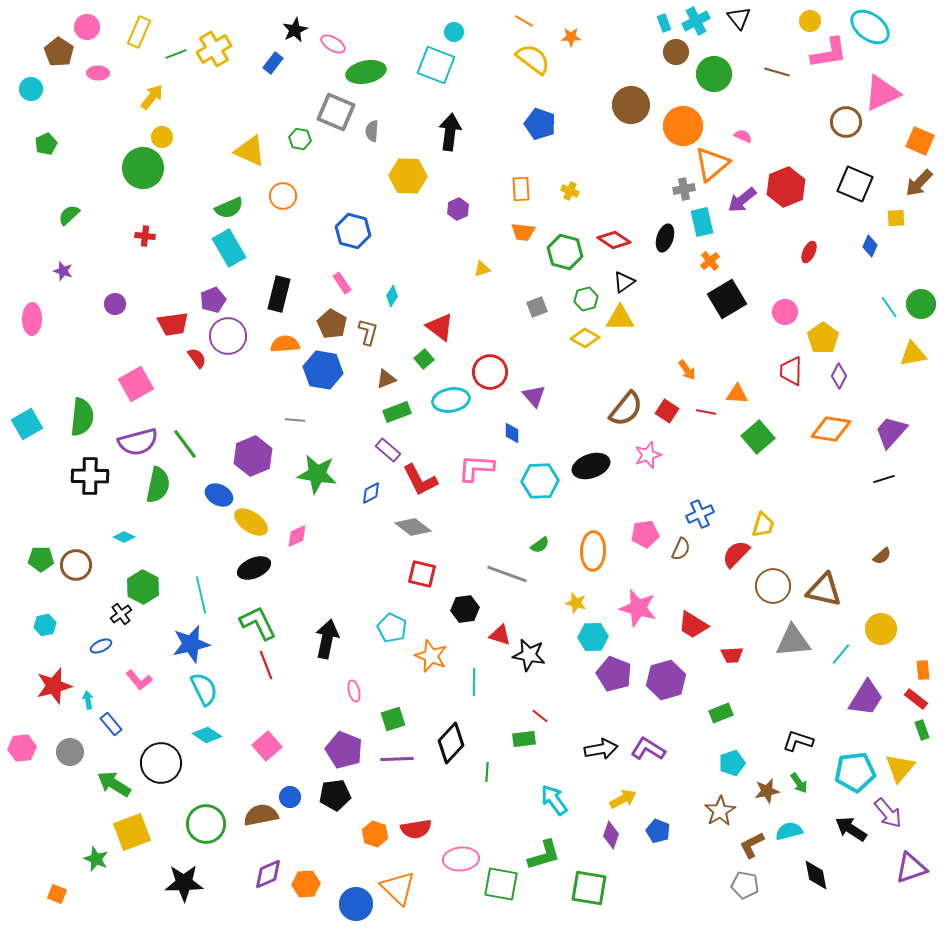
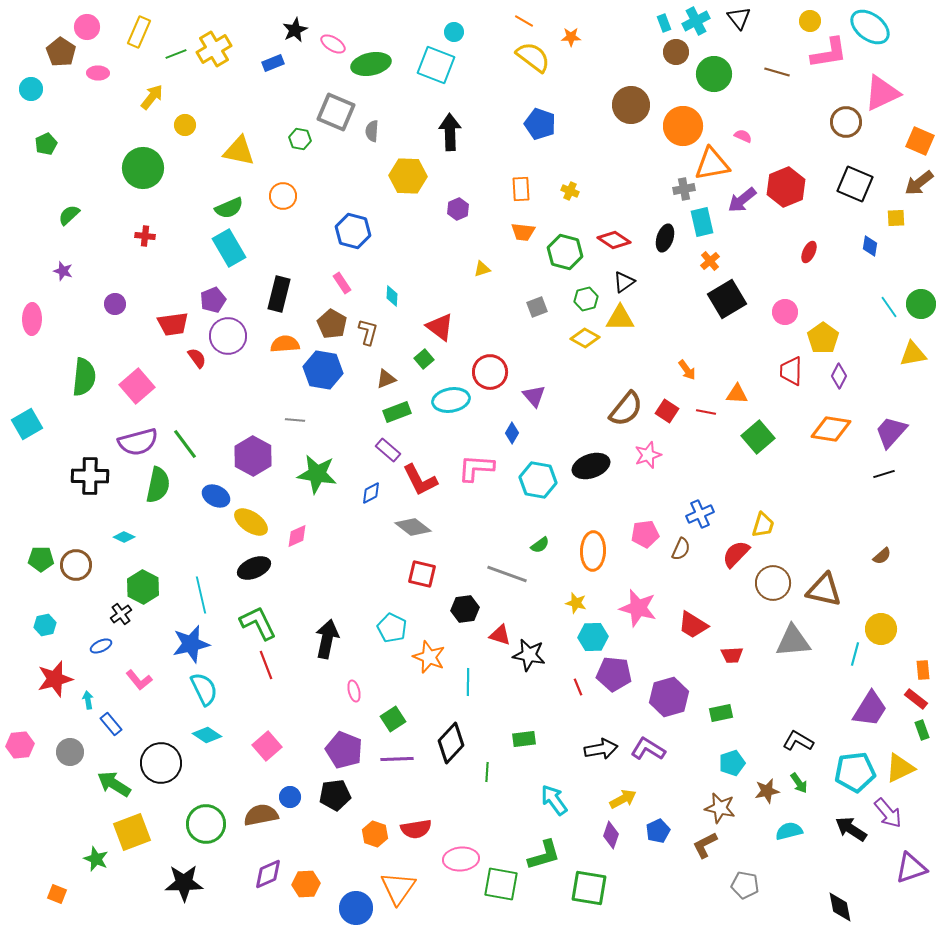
brown pentagon at (59, 52): moved 2 px right
yellow semicircle at (533, 59): moved 2 px up
blue rectangle at (273, 63): rotated 30 degrees clockwise
green ellipse at (366, 72): moved 5 px right, 8 px up
black arrow at (450, 132): rotated 9 degrees counterclockwise
yellow circle at (162, 137): moved 23 px right, 12 px up
yellow triangle at (250, 151): moved 11 px left; rotated 12 degrees counterclockwise
orange triangle at (712, 164): rotated 30 degrees clockwise
brown arrow at (919, 183): rotated 8 degrees clockwise
blue diamond at (870, 246): rotated 15 degrees counterclockwise
cyan diamond at (392, 296): rotated 30 degrees counterclockwise
pink square at (136, 384): moved 1 px right, 2 px down; rotated 12 degrees counterclockwise
green semicircle at (82, 417): moved 2 px right, 40 px up
blue diamond at (512, 433): rotated 30 degrees clockwise
purple hexagon at (253, 456): rotated 9 degrees counterclockwise
black line at (884, 479): moved 5 px up
cyan hexagon at (540, 481): moved 2 px left, 1 px up; rotated 12 degrees clockwise
blue ellipse at (219, 495): moved 3 px left, 1 px down
brown circle at (773, 586): moved 3 px up
cyan line at (841, 654): moved 14 px right; rotated 25 degrees counterclockwise
orange star at (431, 656): moved 2 px left, 1 px down
purple pentagon at (614, 674): rotated 16 degrees counterclockwise
purple hexagon at (666, 680): moved 3 px right, 17 px down
cyan line at (474, 682): moved 6 px left
red star at (54, 686): moved 1 px right, 7 px up
purple trapezoid at (866, 698): moved 4 px right, 11 px down
green rectangle at (721, 713): rotated 10 degrees clockwise
red line at (540, 716): moved 38 px right, 29 px up; rotated 30 degrees clockwise
green square at (393, 719): rotated 15 degrees counterclockwise
black L-shape at (798, 741): rotated 12 degrees clockwise
pink hexagon at (22, 748): moved 2 px left, 3 px up
yellow triangle at (900, 768): rotated 24 degrees clockwise
brown star at (720, 811): moved 3 px up; rotated 28 degrees counterclockwise
blue pentagon at (658, 831): rotated 25 degrees clockwise
brown L-shape at (752, 845): moved 47 px left
black diamond at (816, 875): moved 24 px right, 32 px down
orange triangle at (398, 888): rotated 21 degrees clockwise
blue circle at (356, 904): moved 4 px down
